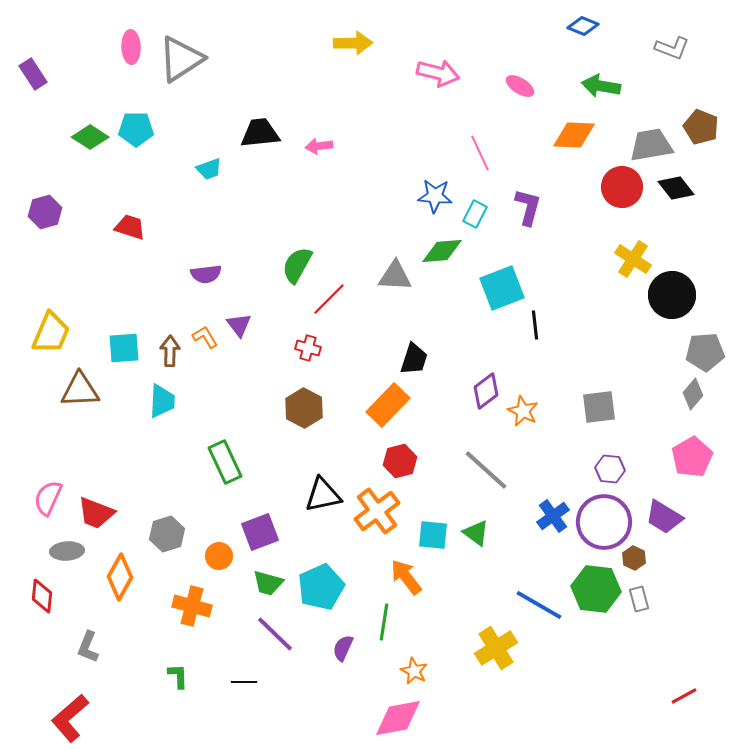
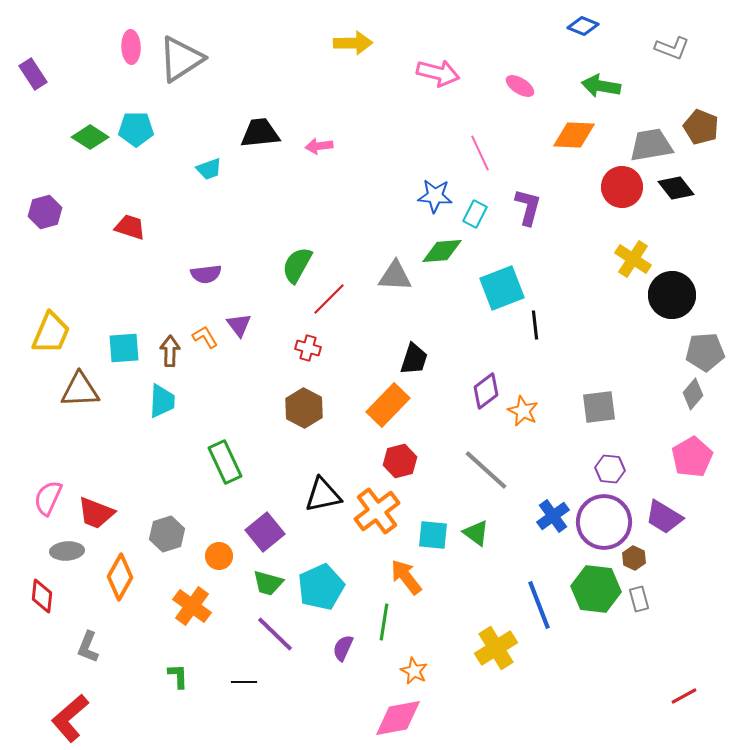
purple square at (260, 532): moved 5 px right; rotated 18 degrees counterclockwise
blue line at (539, 605): rotated 39 degrees clockwise
orange cross at (192, 606): rotated 21 degrees clockwise
